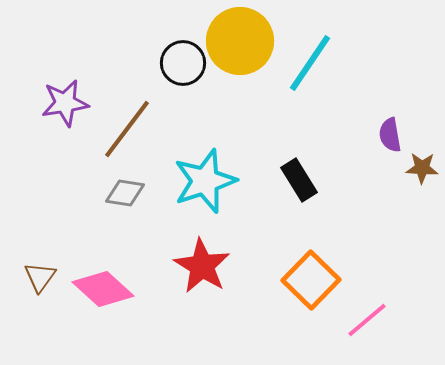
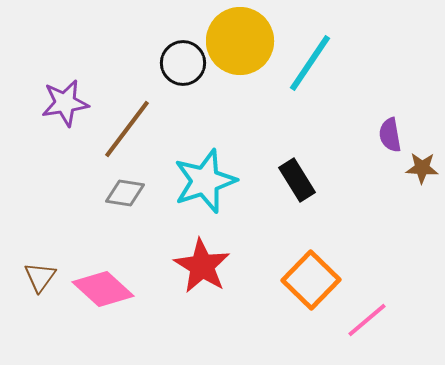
black rectangle: moved 2 px left
